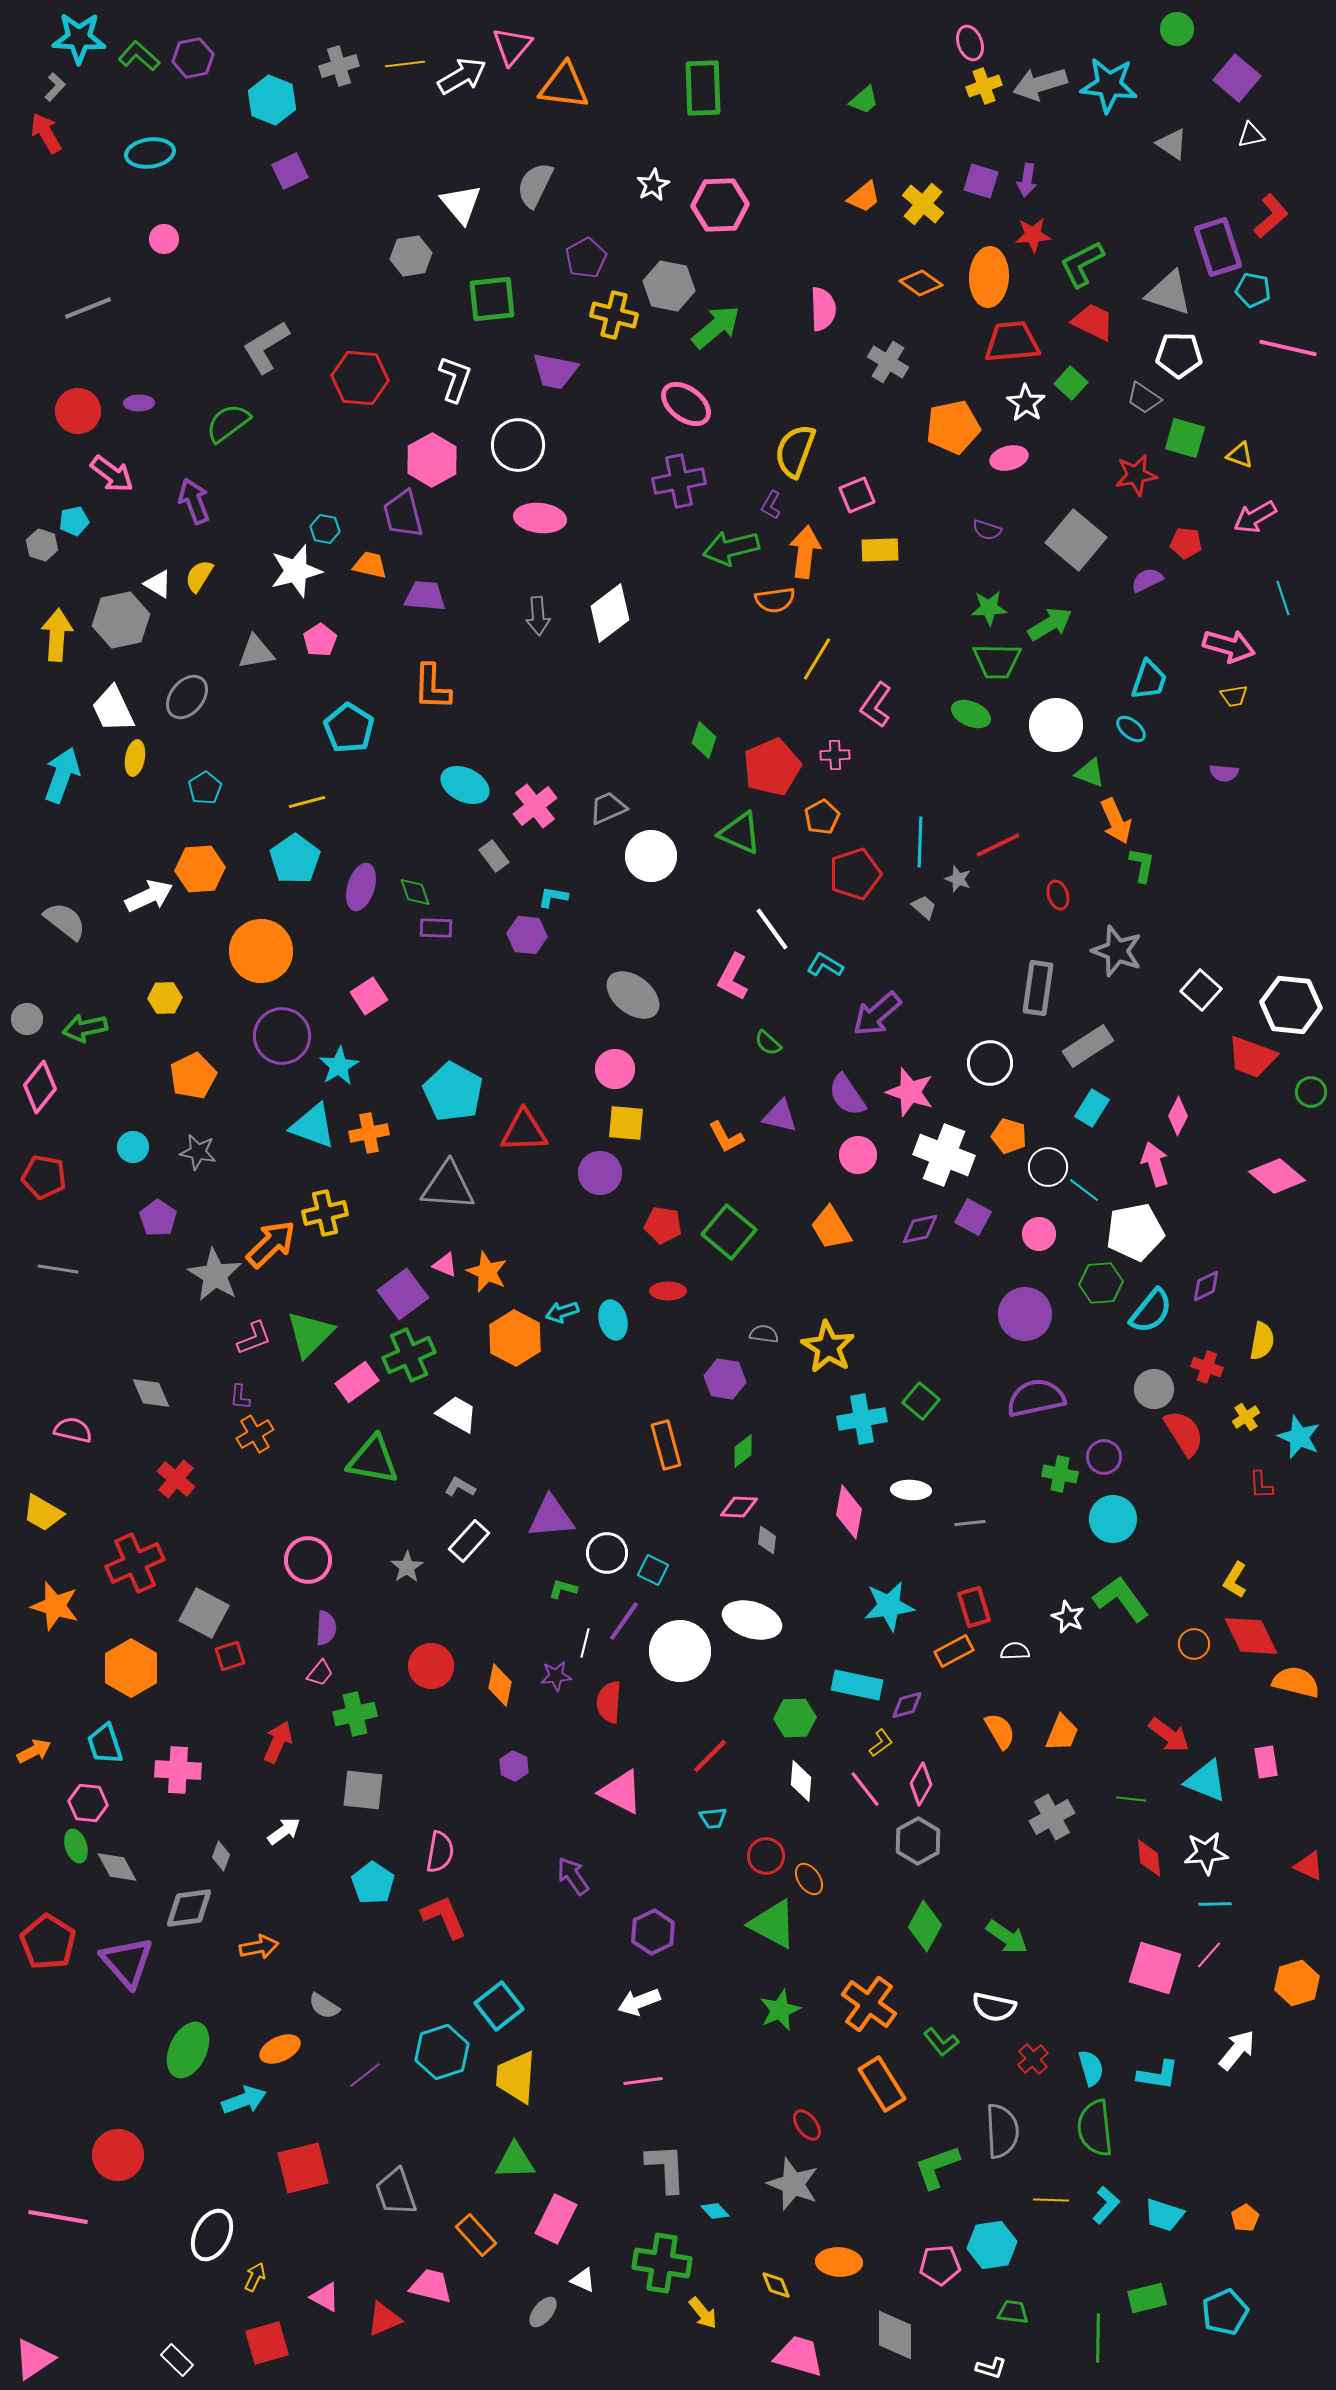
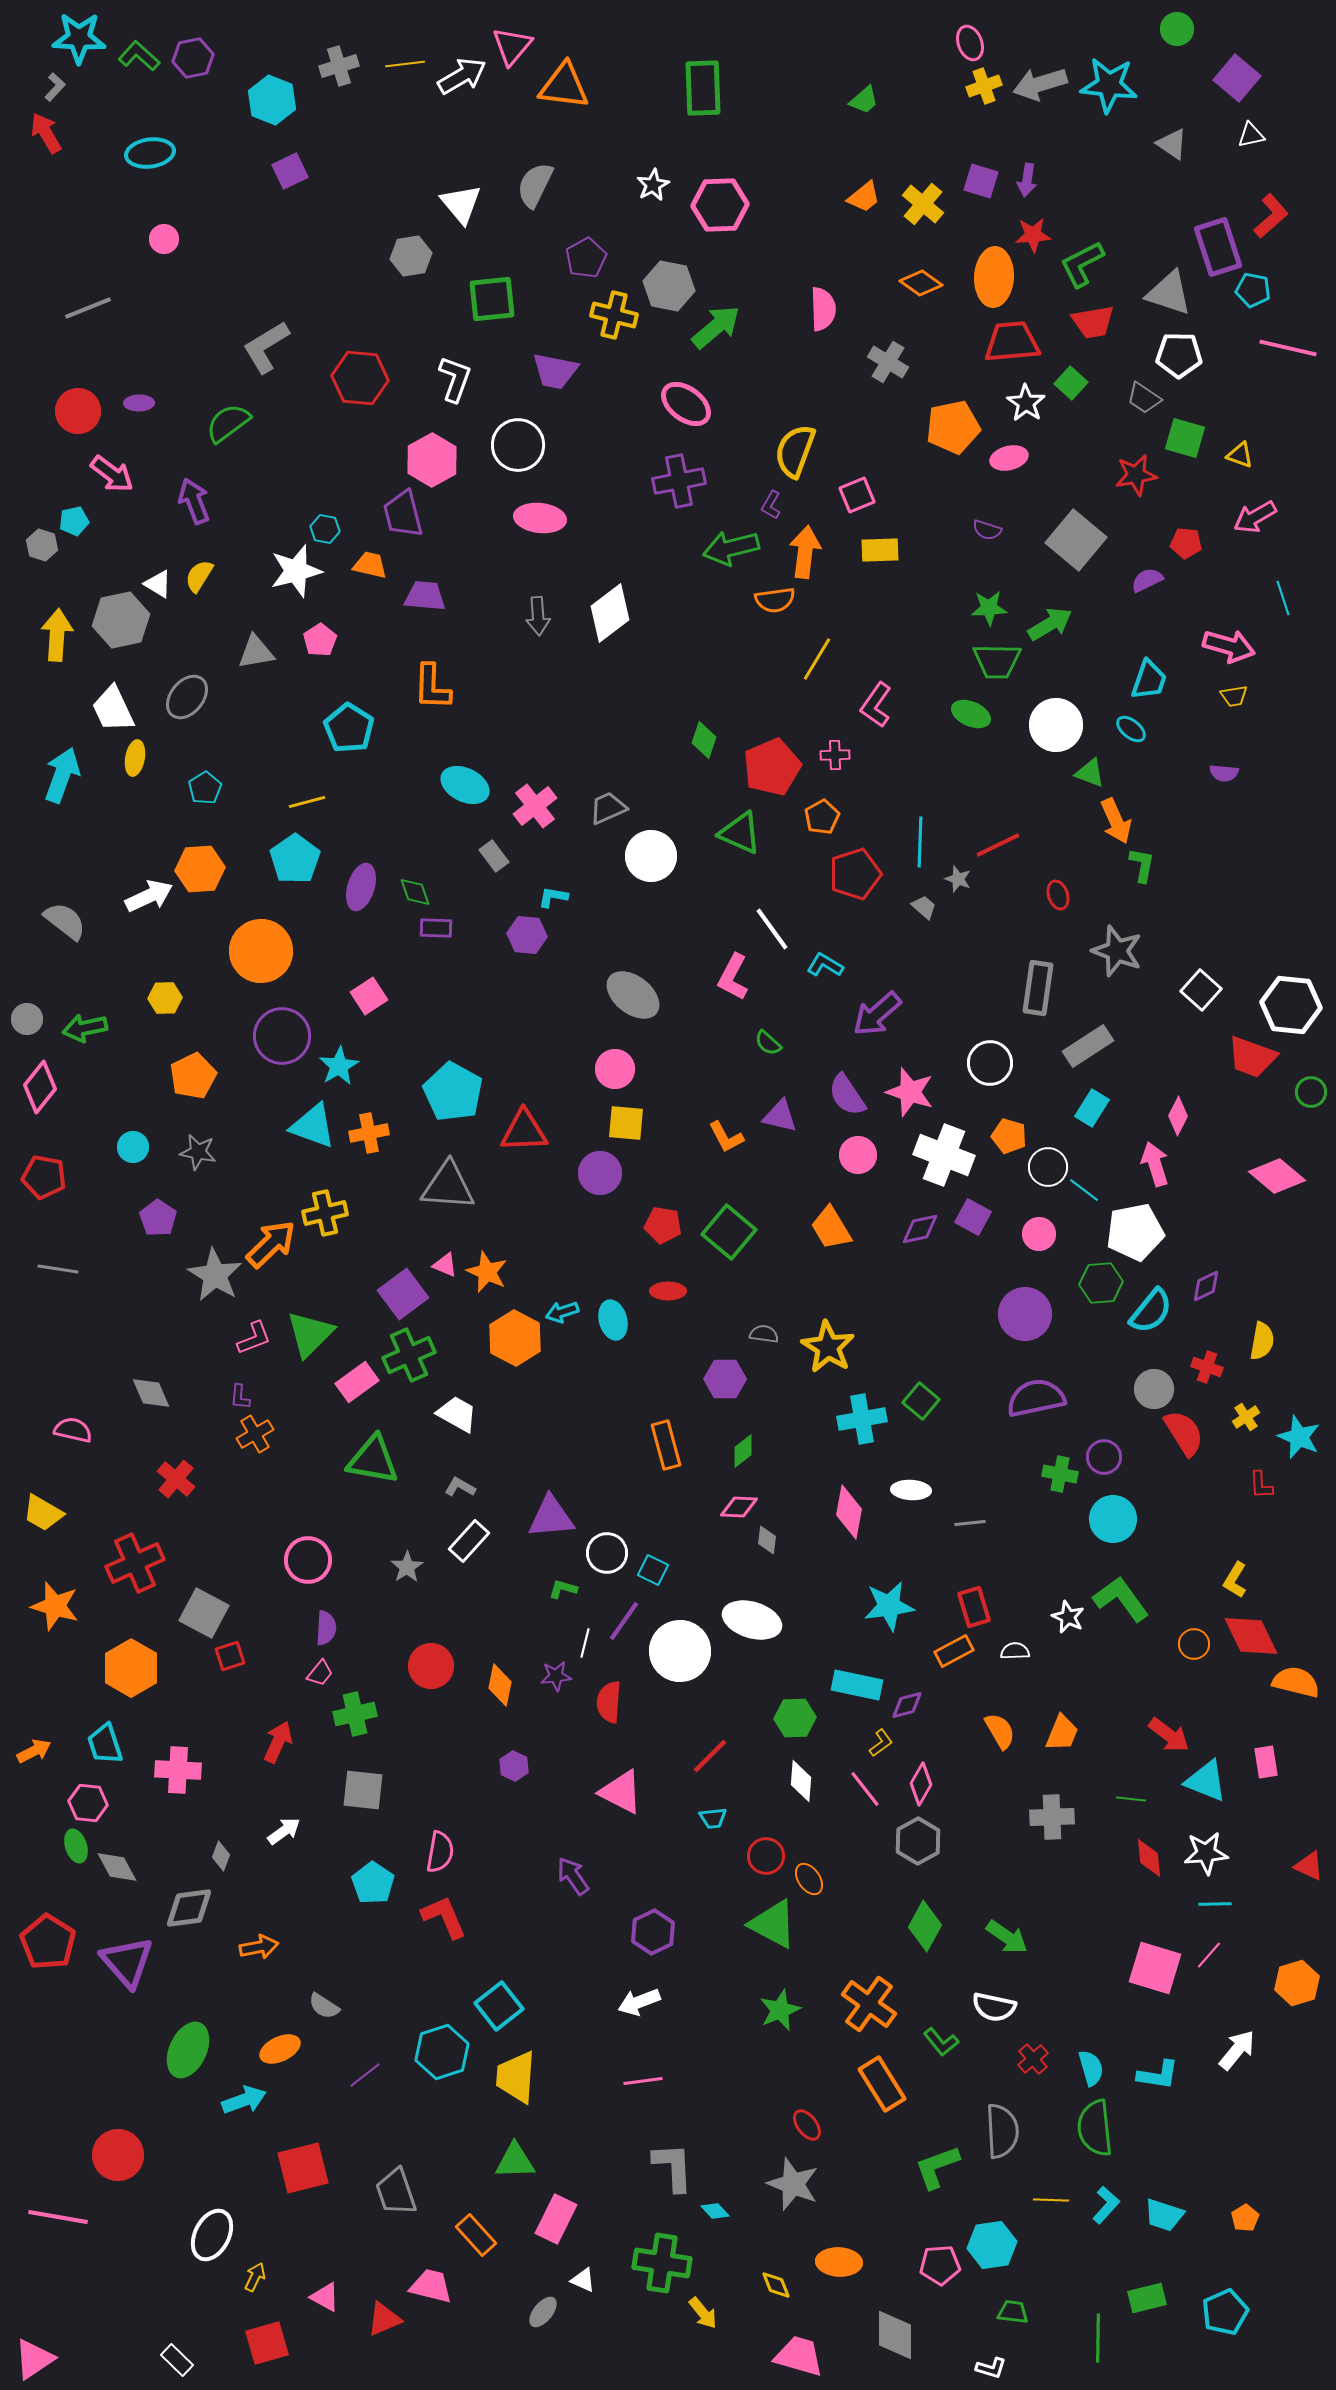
orange ellipse at (989, 277): moved 5 px right
red trapezoid at (1093, 322): rotated 144 degrees clockwise
purple hexagon at (725, 1379): rotated 9 degrees counterclockwise
gray cross at (1052, 1817): rotated 27 degrees clockwise
gray L-shape at (666, 2168): moved 7 px right, 1 px up
